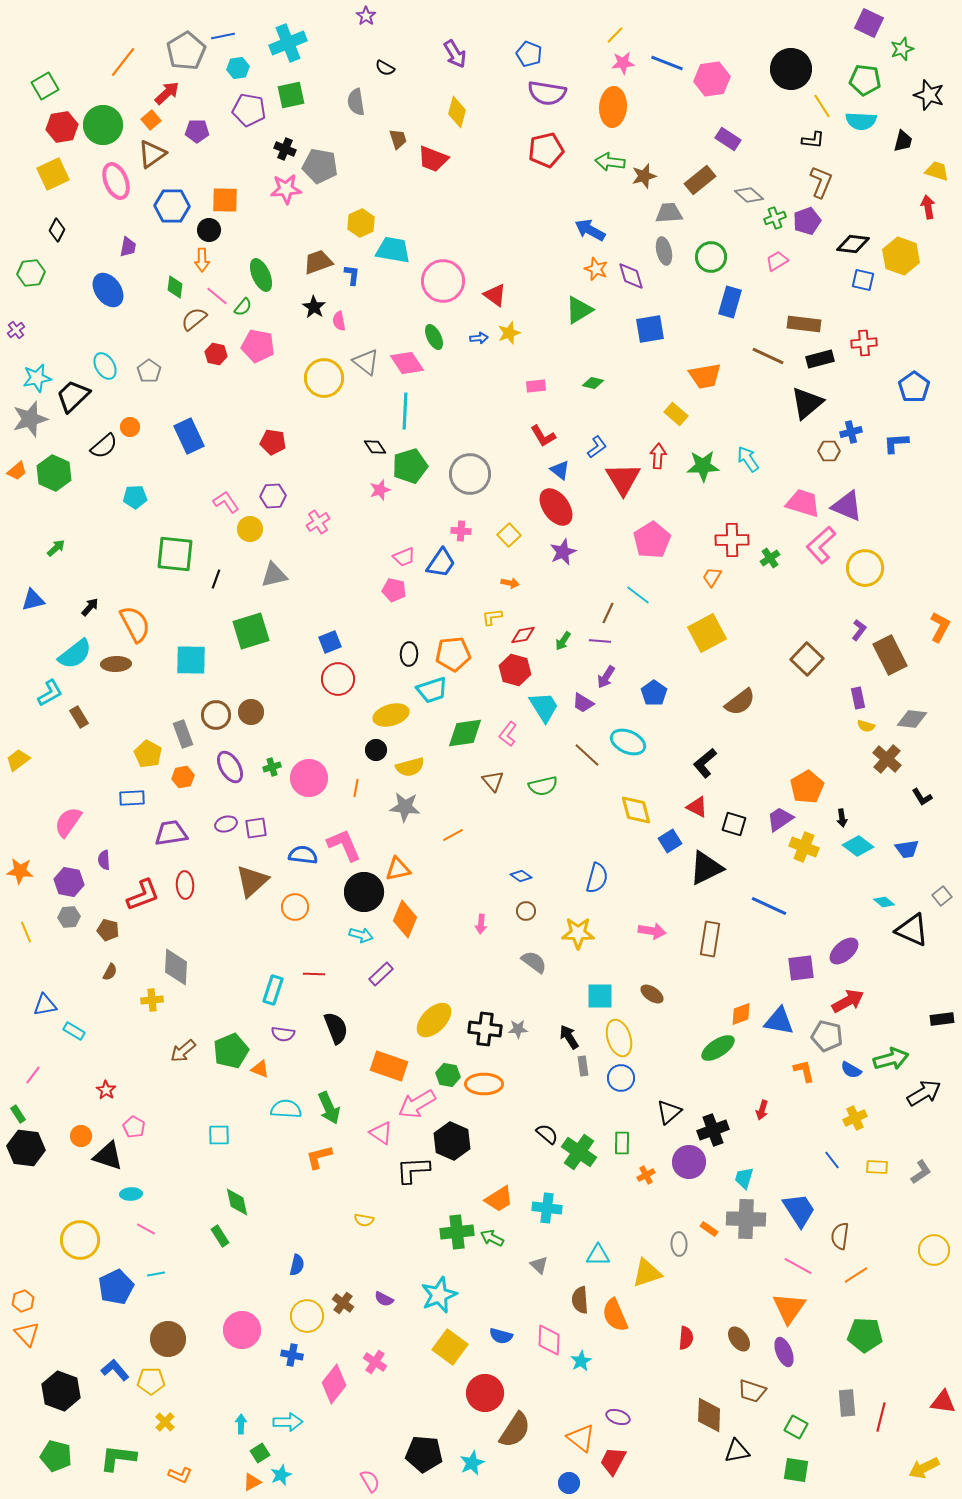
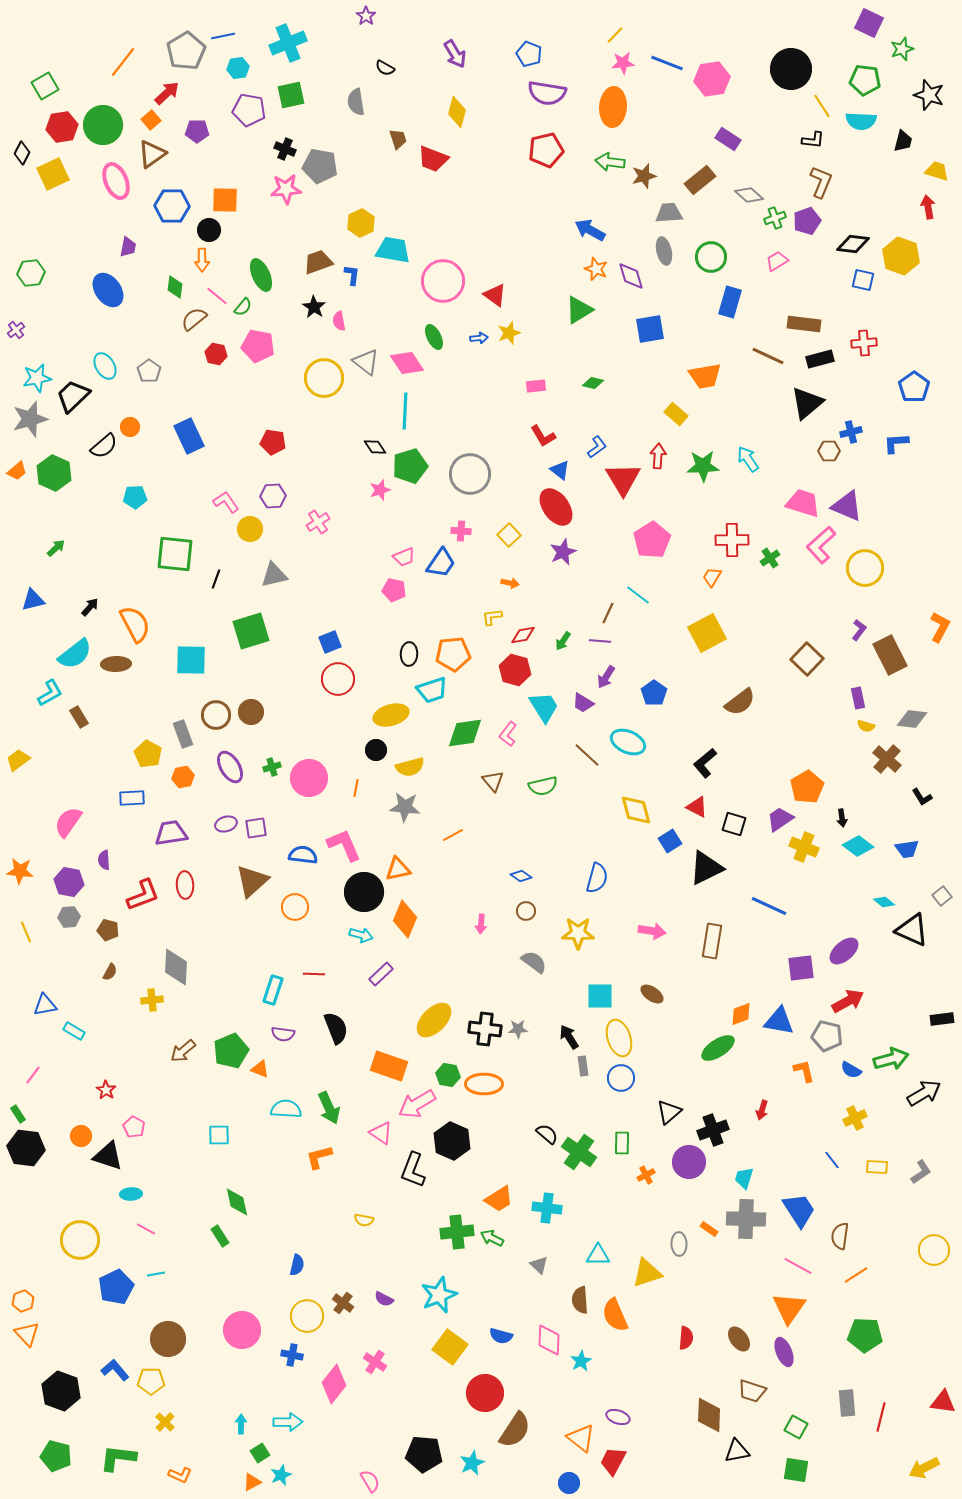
black diamond at (57, 230): moved 35 px left, 77 px up
brown rectangle at (710, 939): moved 2 px right, 2 px down
black L-shape at (413, 1170): rotated 66 degrees counterclockwise
